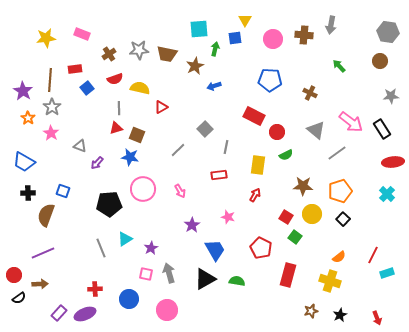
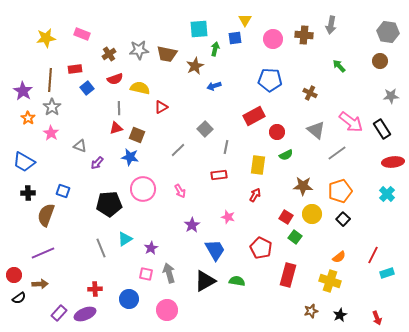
red rectangle at (254, 116): rotated 55 degrees counterclockwise
black triangle at (205, 279): moved 2 px down
